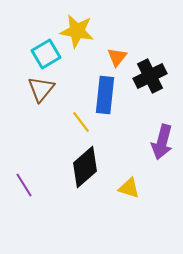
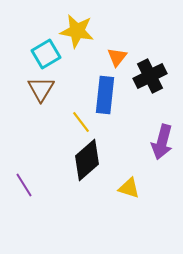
brown triangle: rotated 8 degrees counterclockwise
black diamond: moved 2 px right, 7 px up
